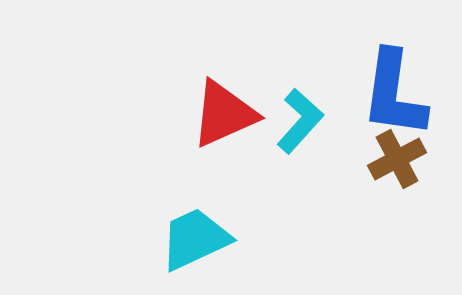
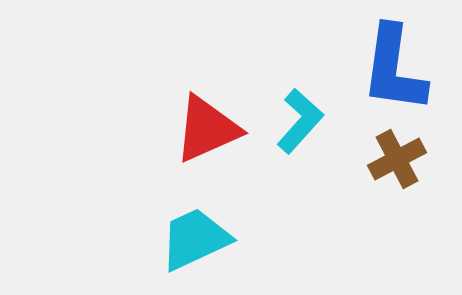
blue L-shape: moved 25 px up
red triangle: moved 17 px left, 15 px down
